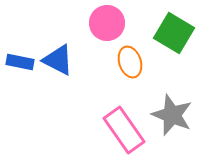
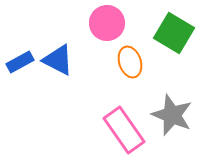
blue rectangle: rotated 40 degrees counterclockwise
